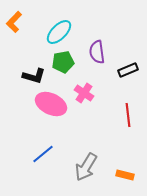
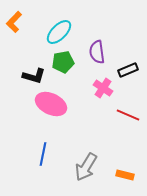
pink cross: moved 19 px right, 5 px up
red line: rotated 60 degrees counterclockwise
blue line: rotated 40 degrees counterclockwise
